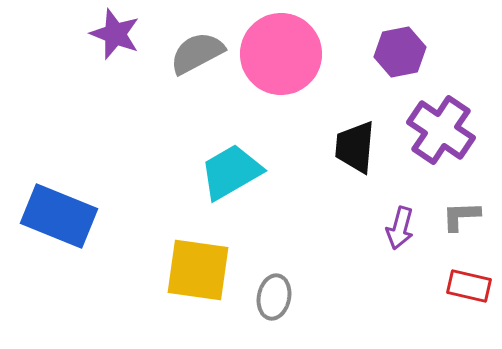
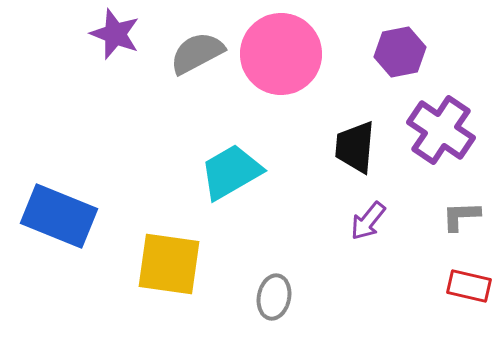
purple arrow: moved 32 px left, 7 px up; rotated 24 degrees clockwise
yellow square: moved 29 px left, 6 px up
